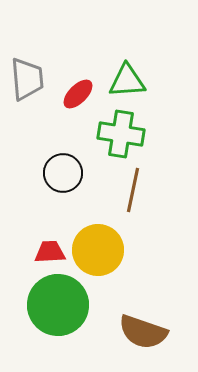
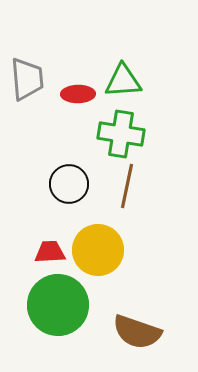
green triangle: moved 4 px left
red ellipse: rotated 44 degrees clockwise
black circle: moved 6 px right, 11 px down
brown line: moved 6 px left, 4 px up
brown semicircle: moved 6 px left
